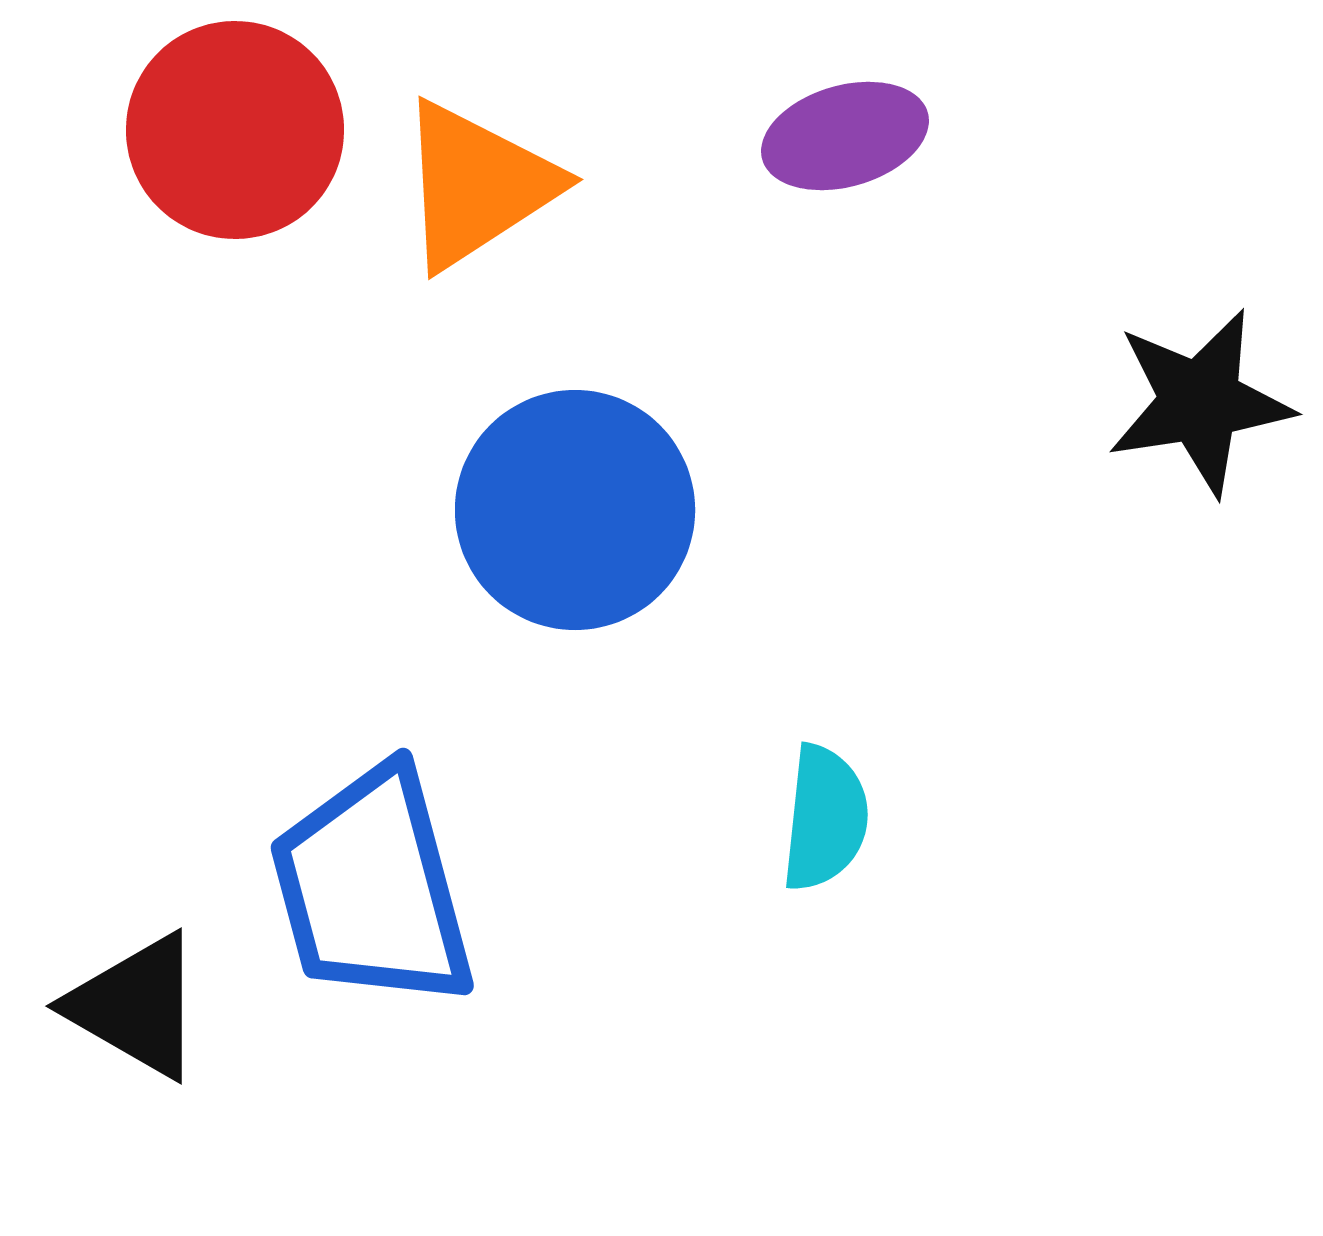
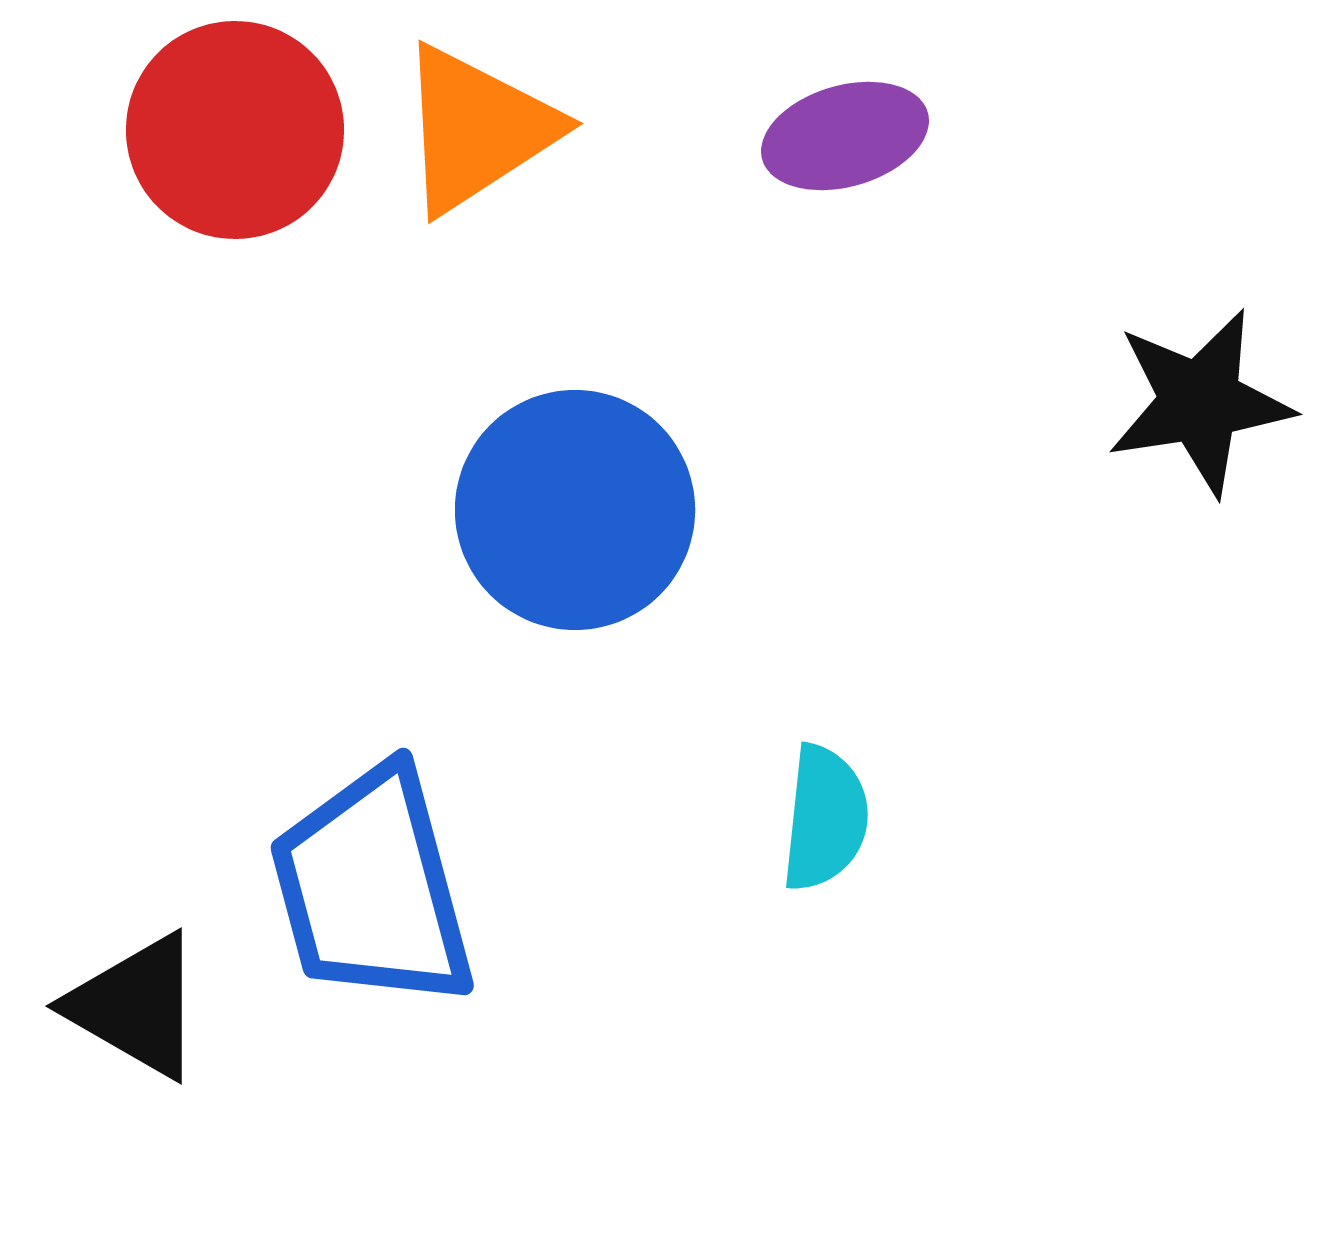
orange triangle: moved 56 px up
